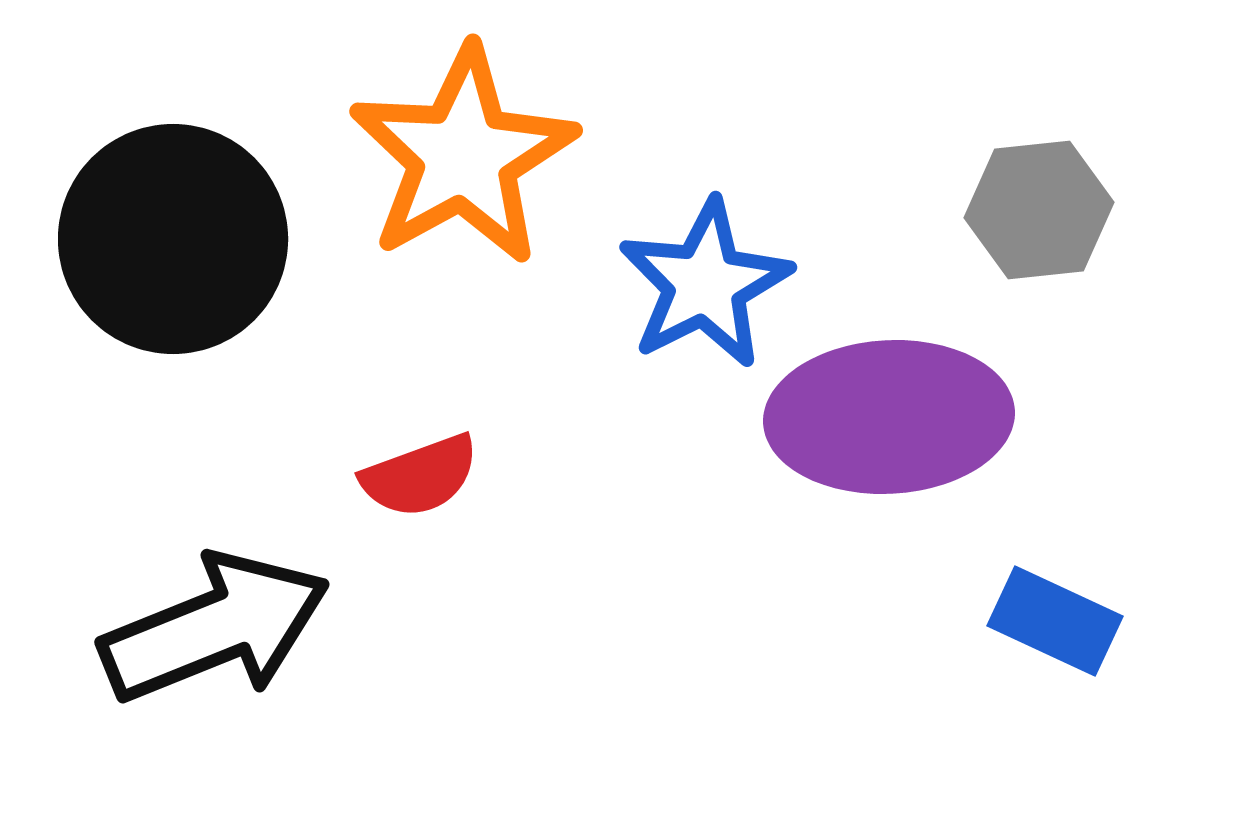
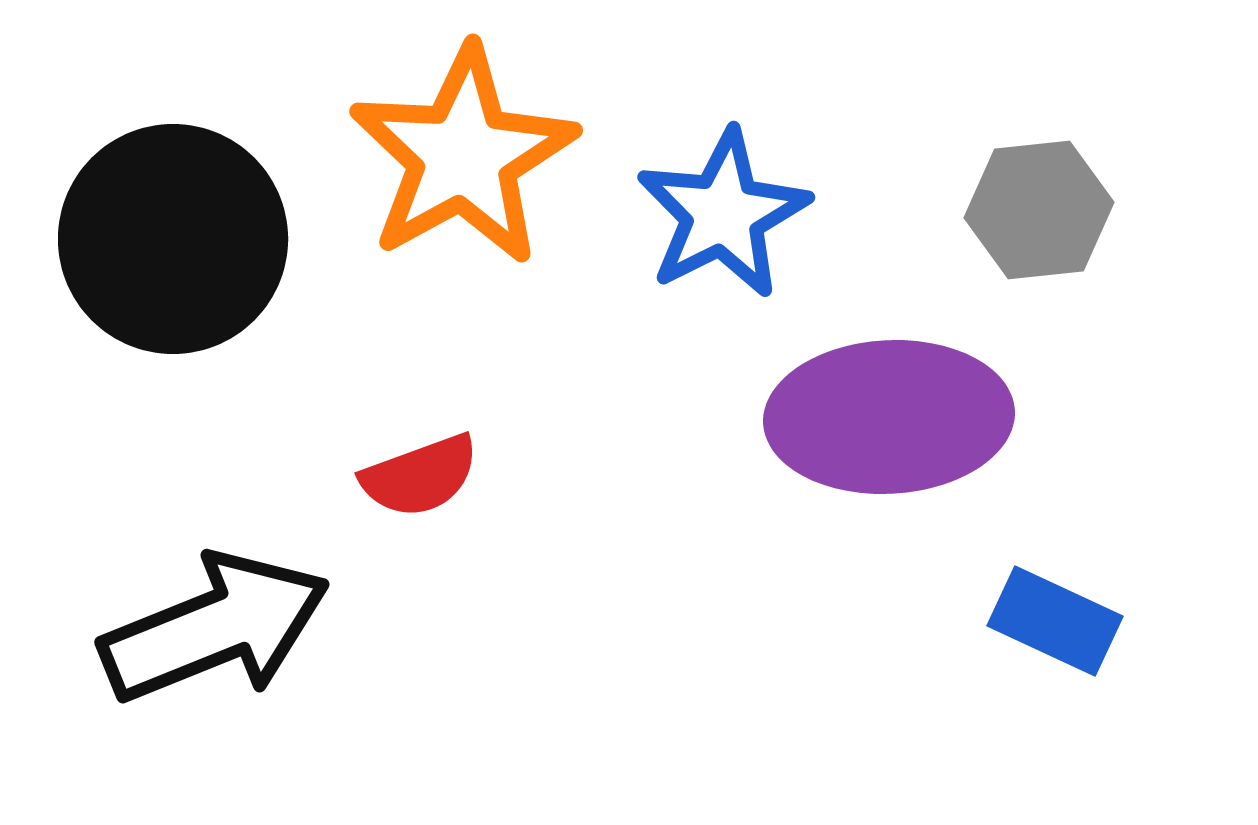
blue star: moved 18 px right, 70 px up
